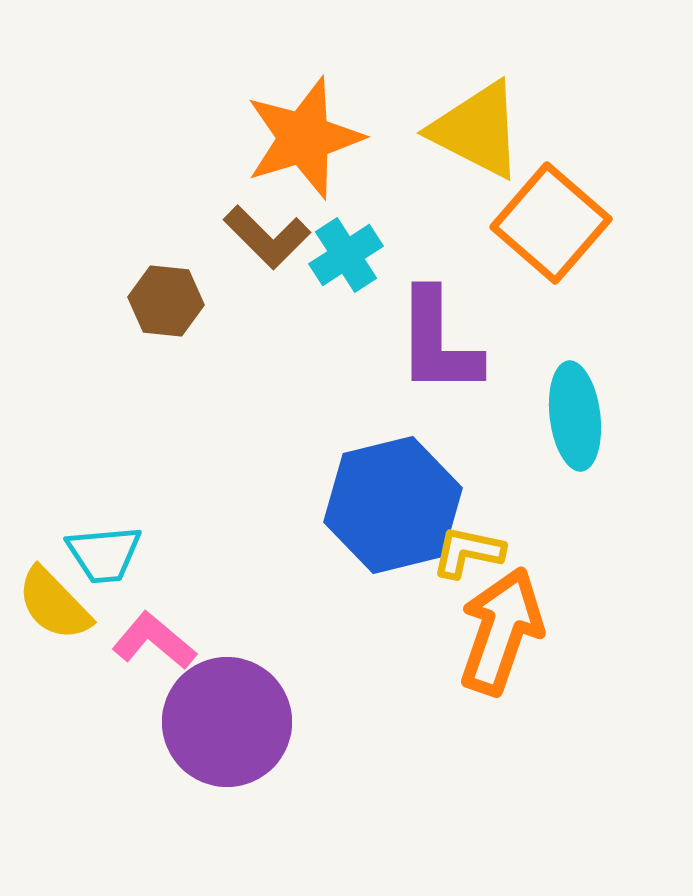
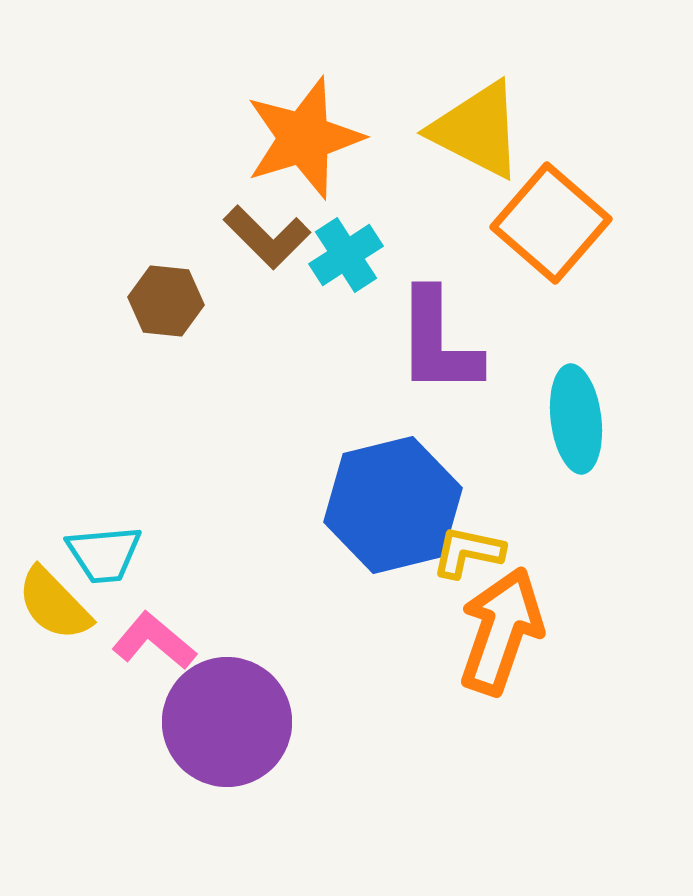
cyan ellipse: moved 1 px right, 3 px down
